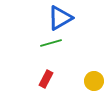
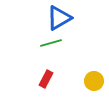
blue triangle: moved 1 px left
